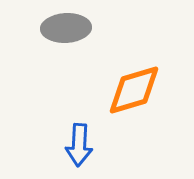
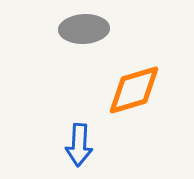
gray ellipse: moved 18 px right, 1 px down
